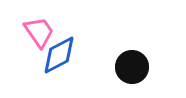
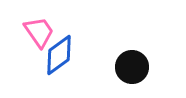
blue diamond: rotated 9 degrees counterclockwise
